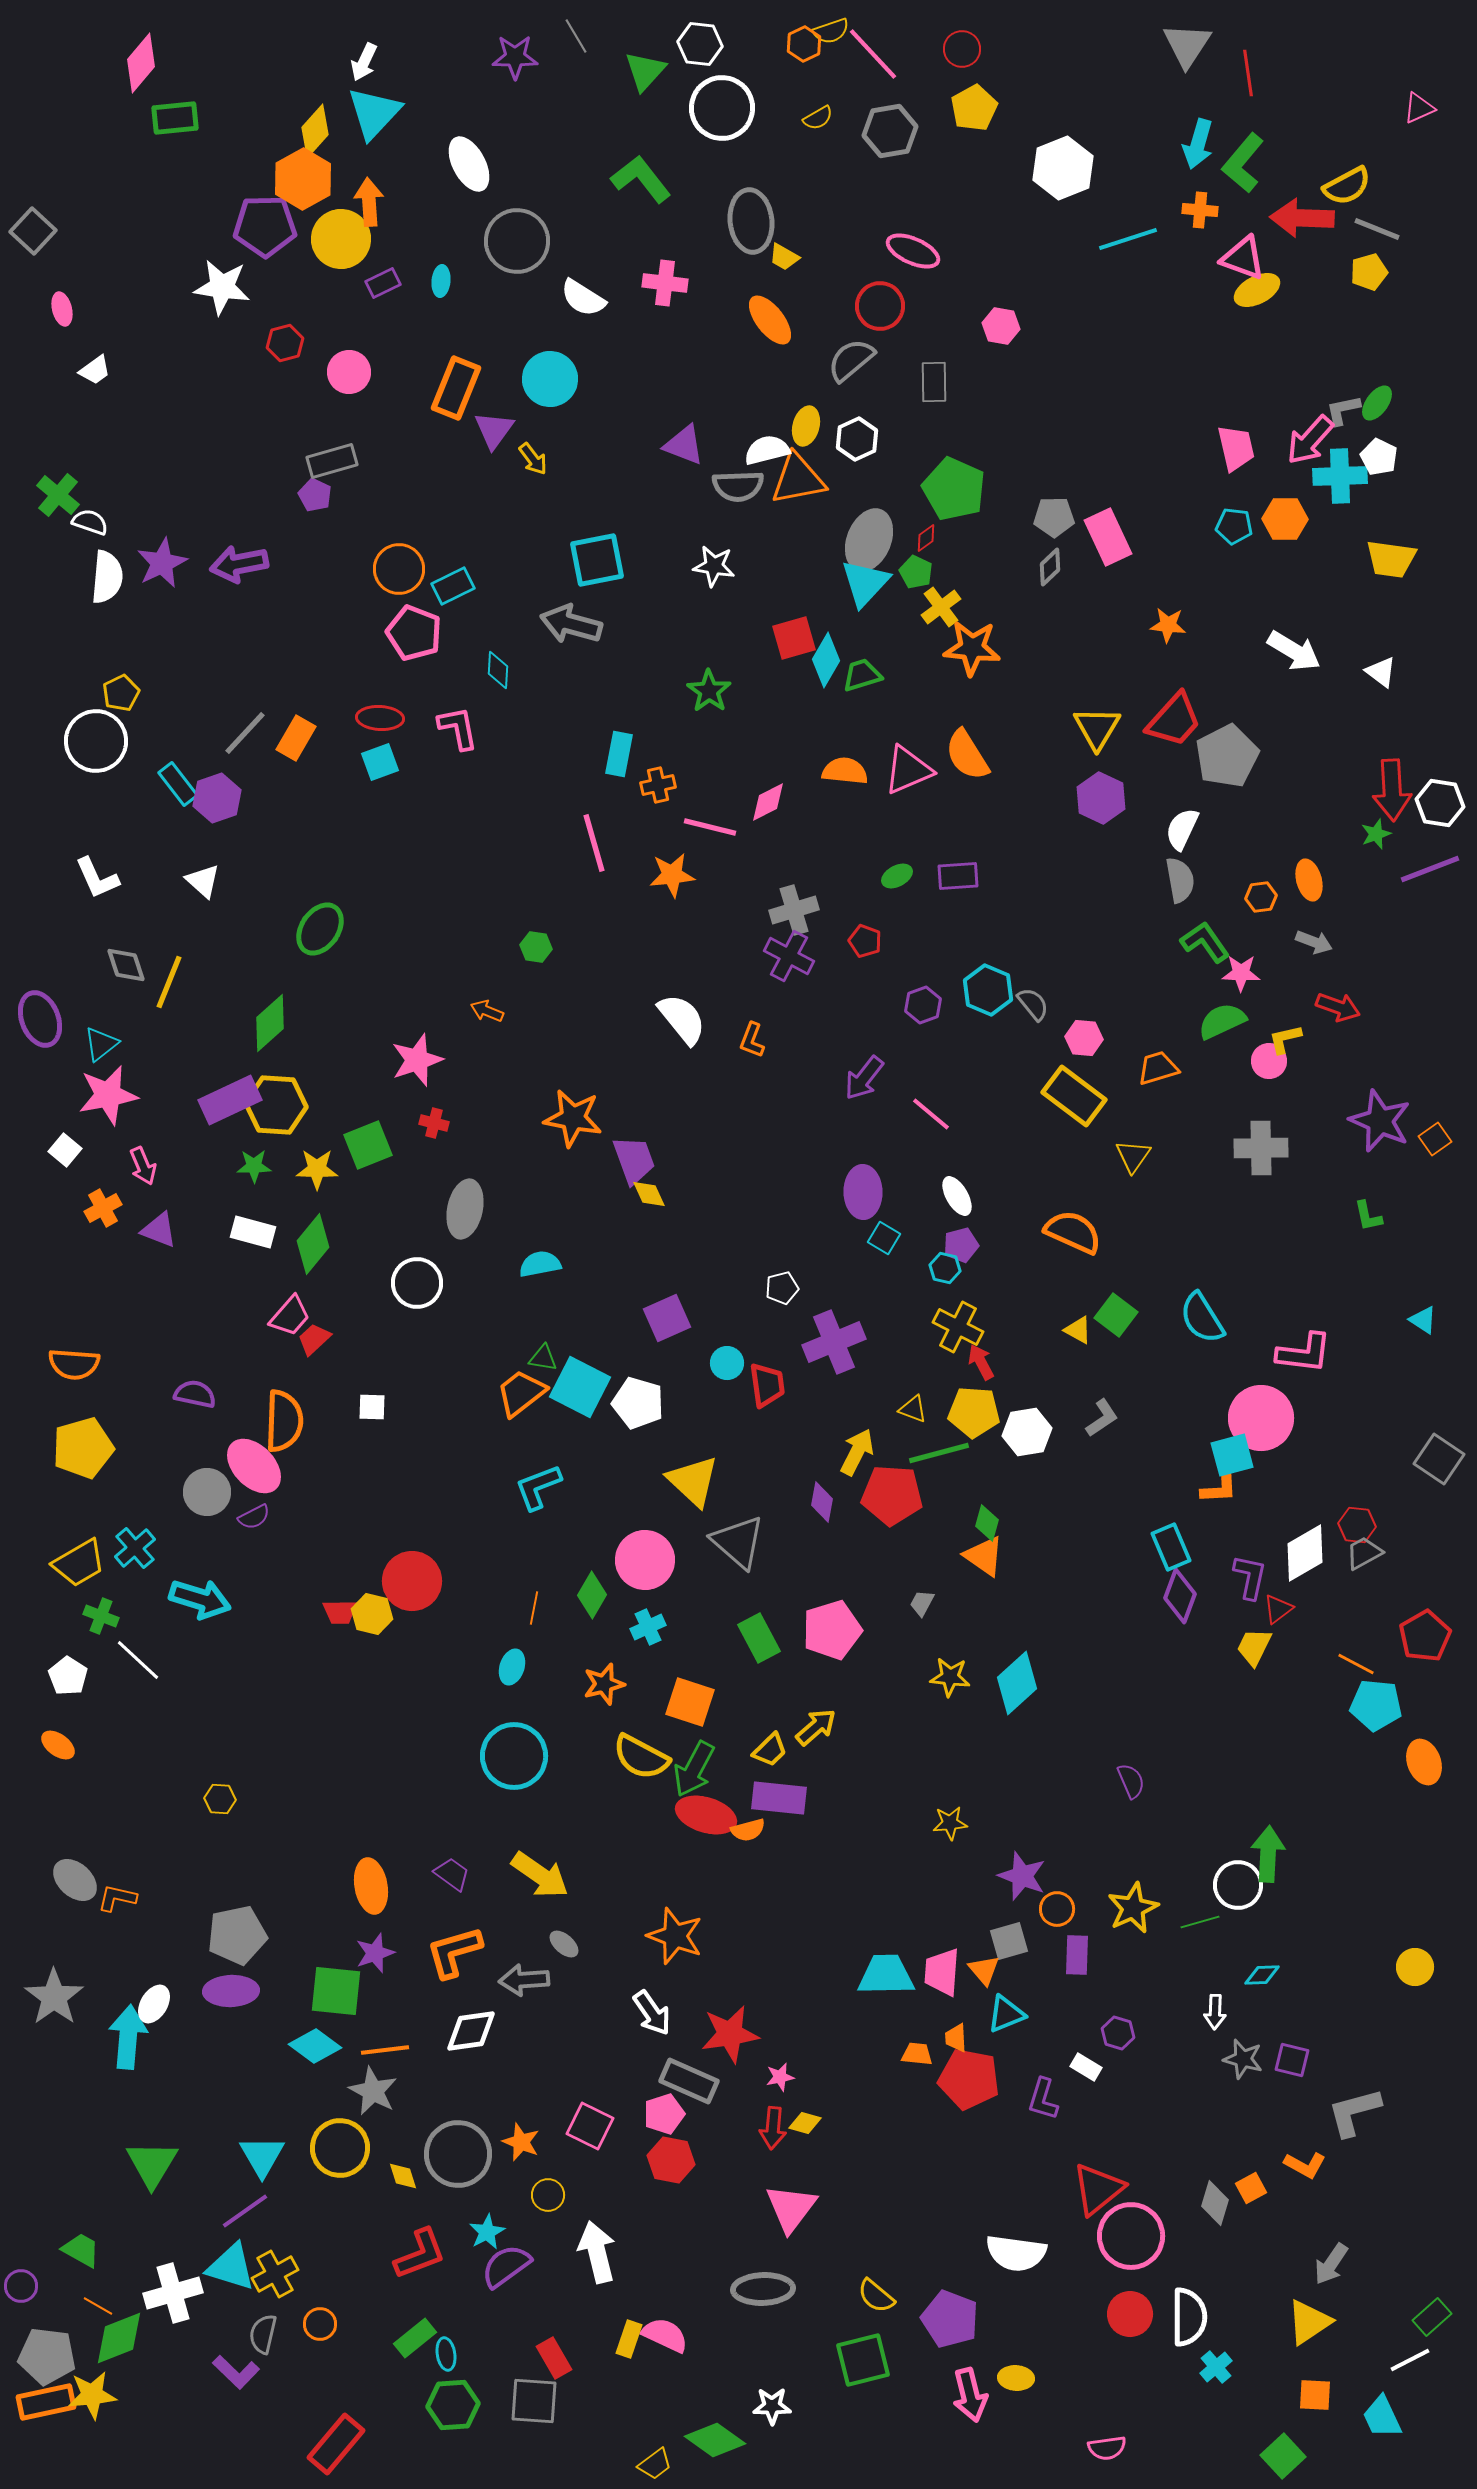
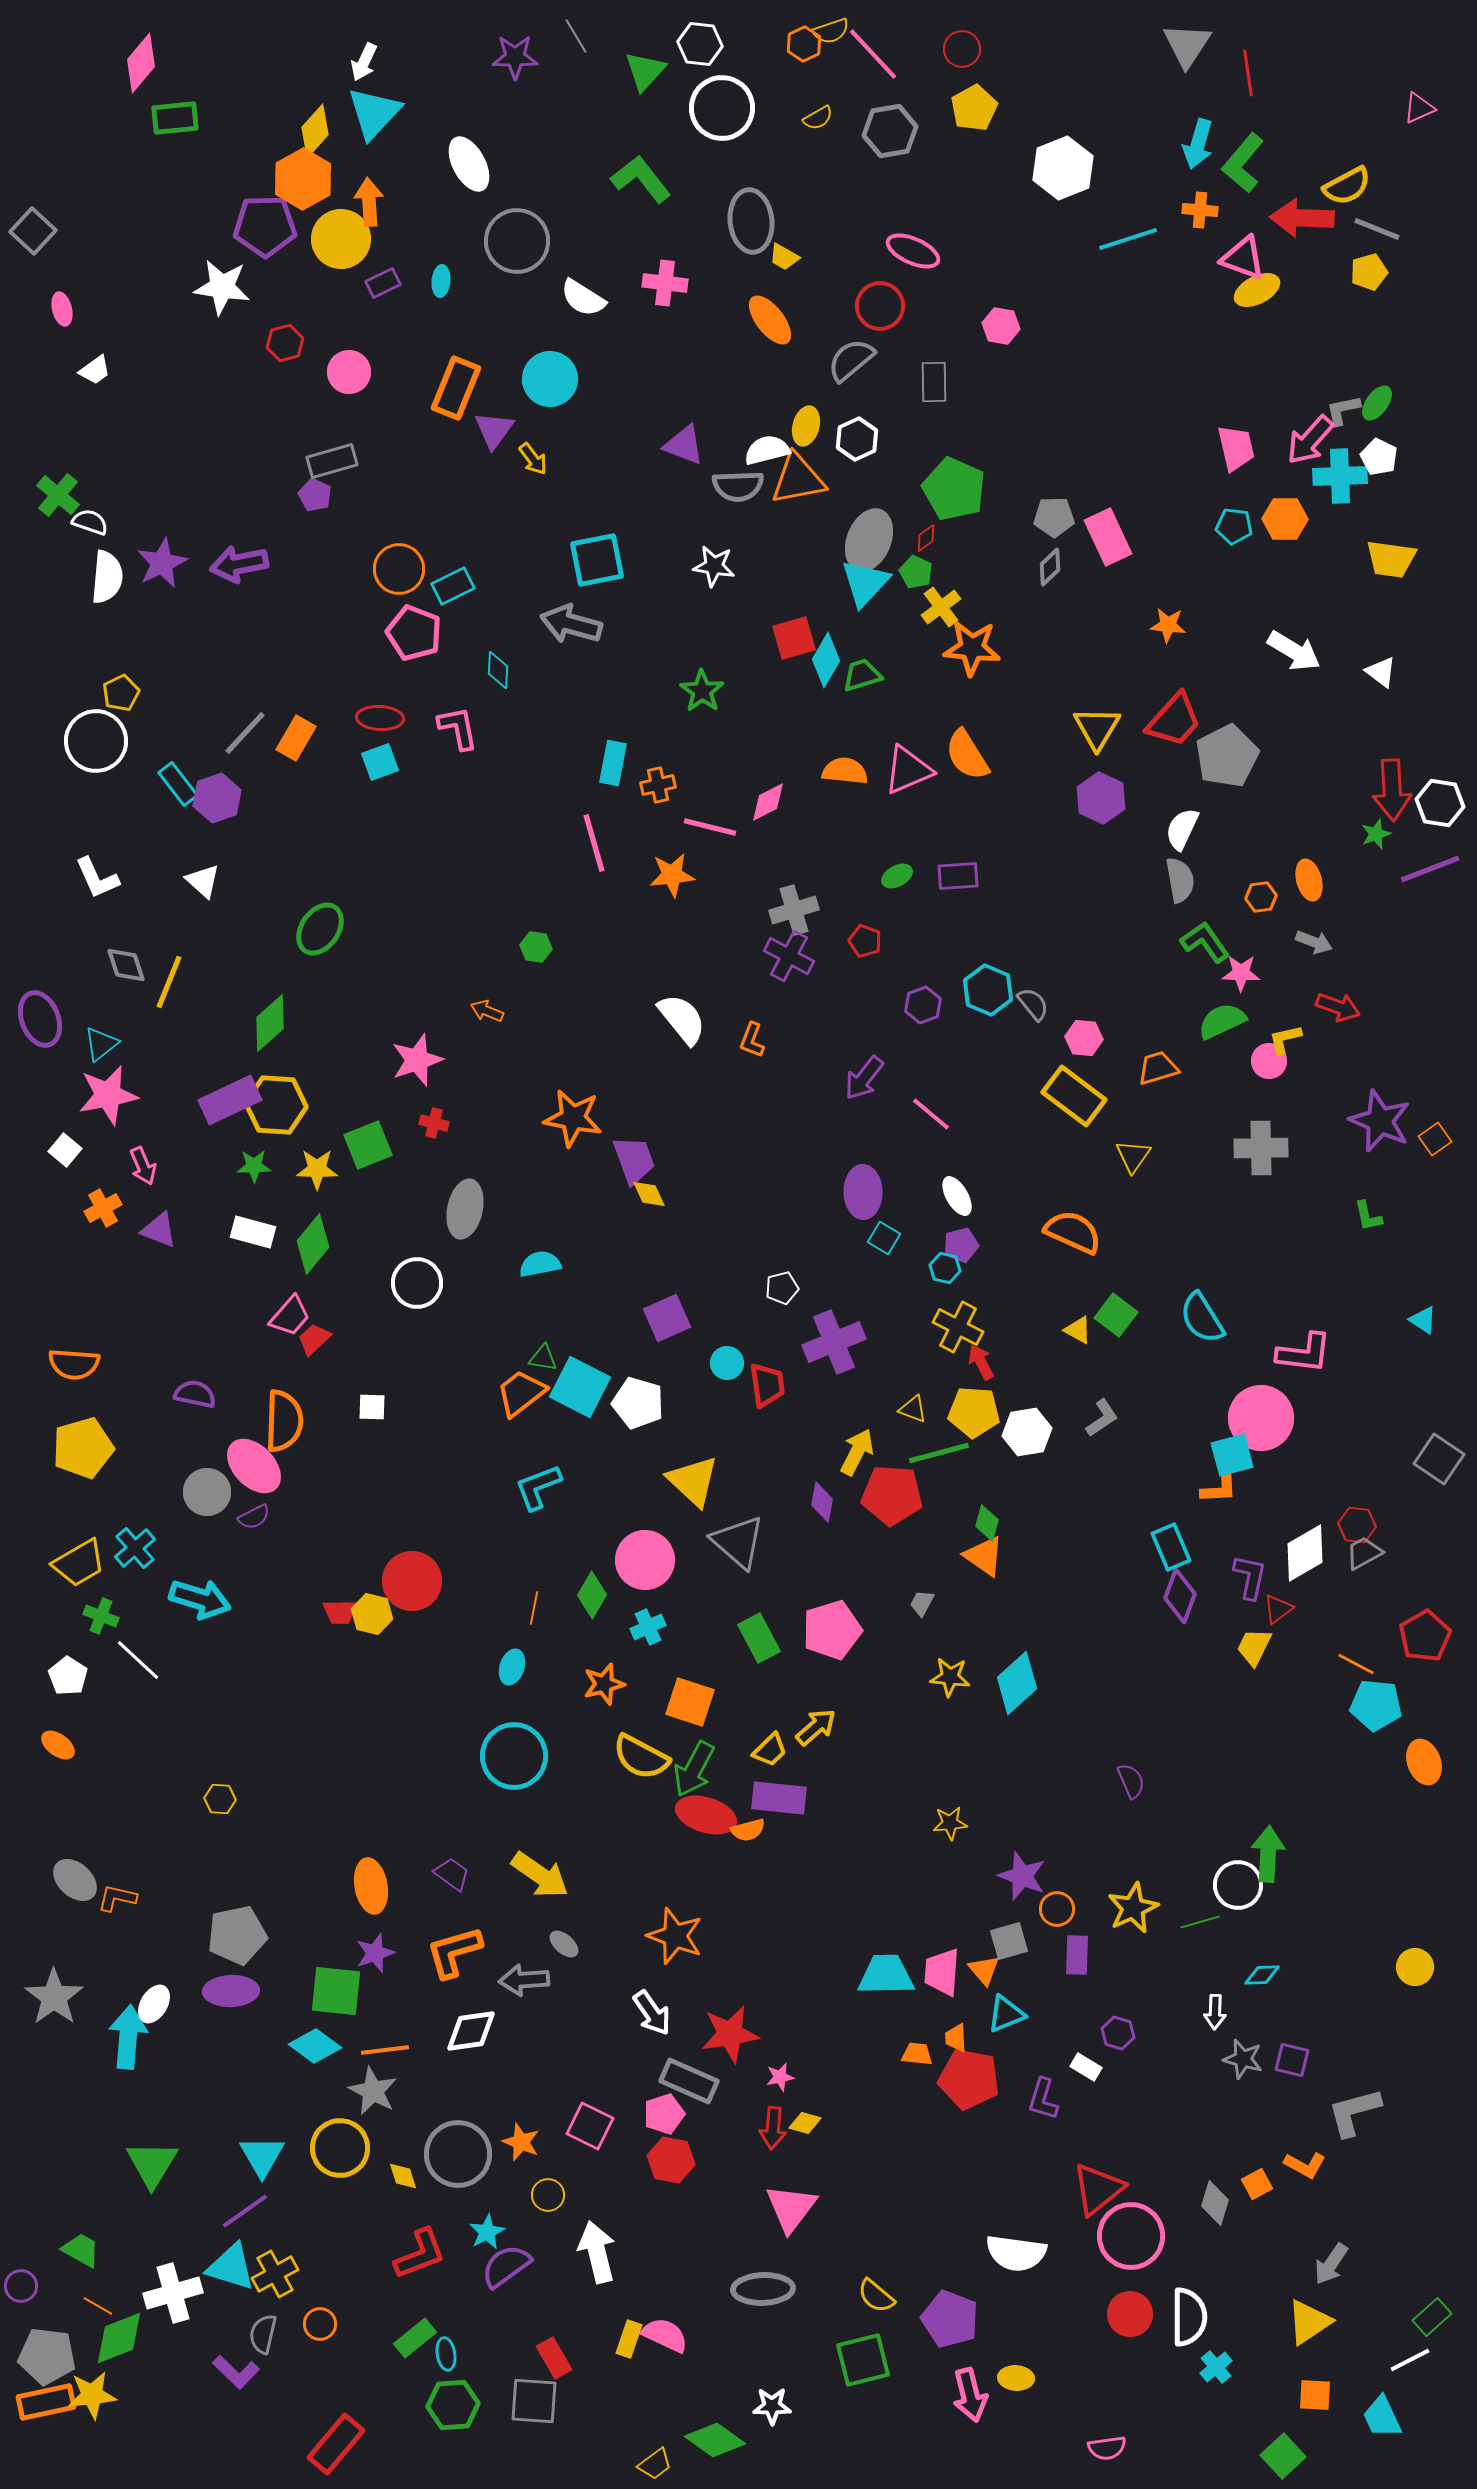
green star at (709, 691): moved 7 px left
cyan rectangle at (619, 754): moved 6 px left, 9 px down
orange square at (1251, 2188): moved 6 px right, 4 px up
